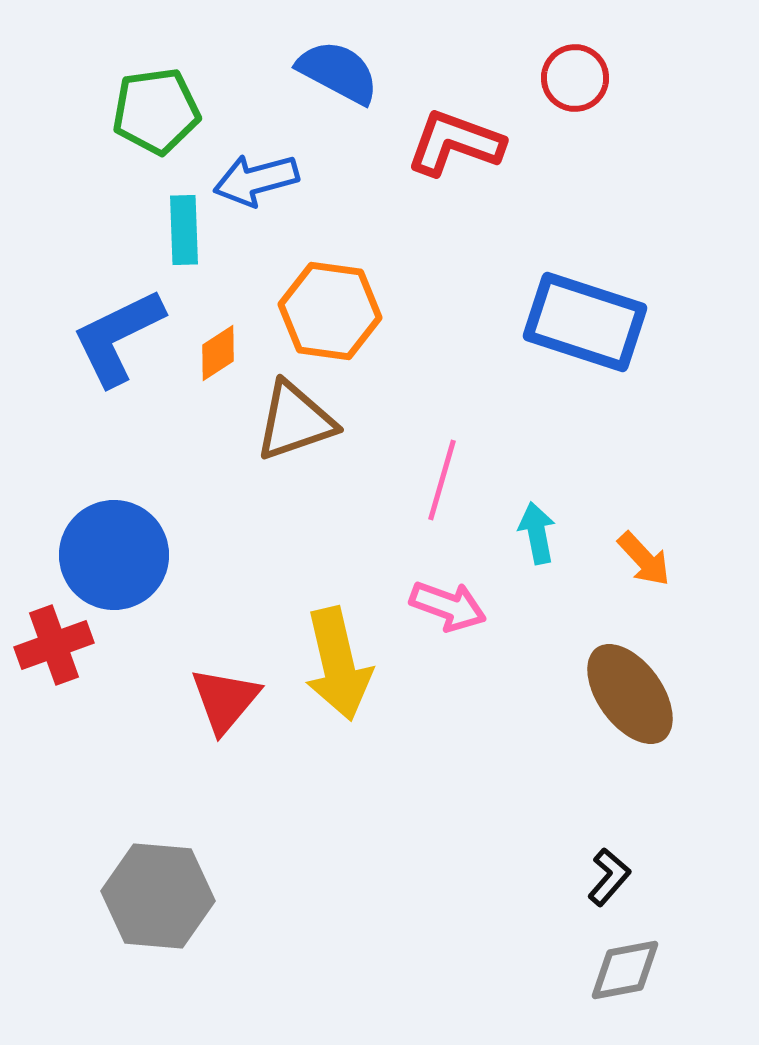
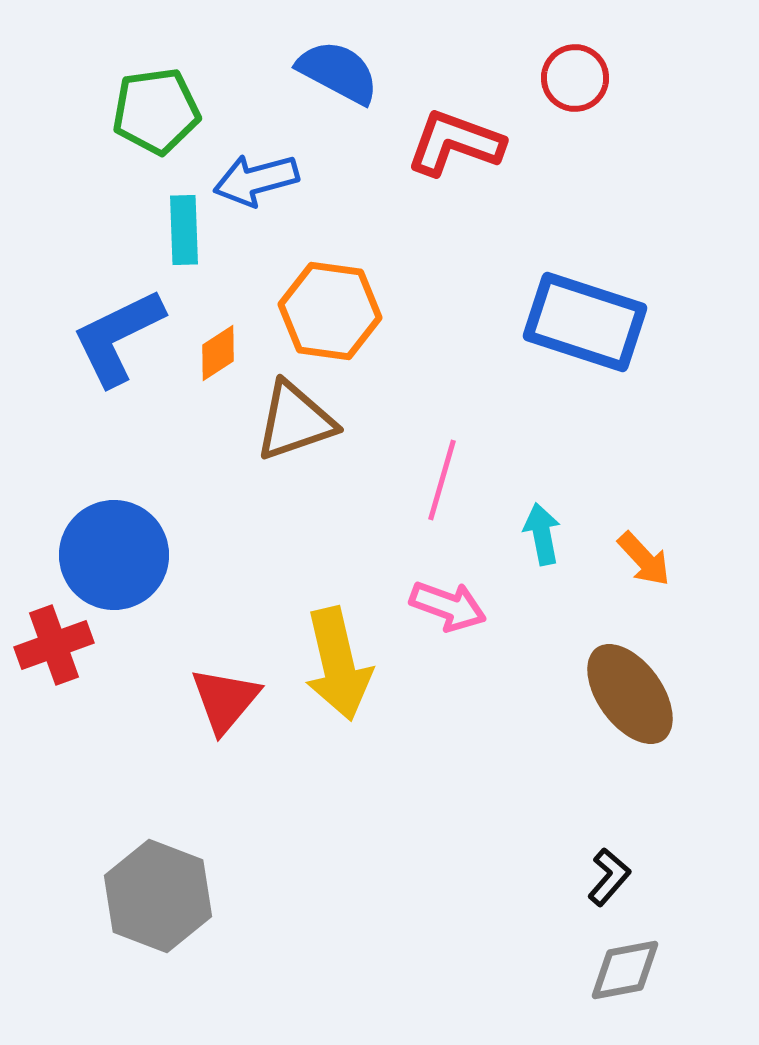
cyan arrow: moved 5 px right, 1 px down
gray hexagon: rotated 16 degrees clockwise
